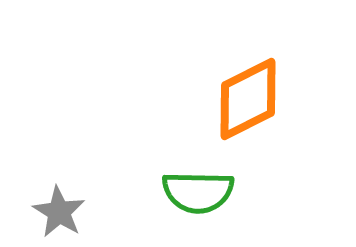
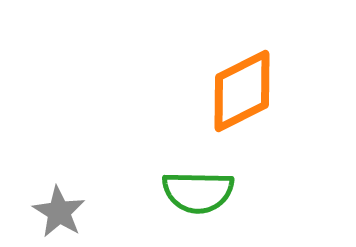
orange diamond: moved 6 px left, 8 px up
